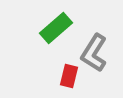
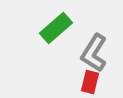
red rectangle: moved 21 px right, 6 px down
